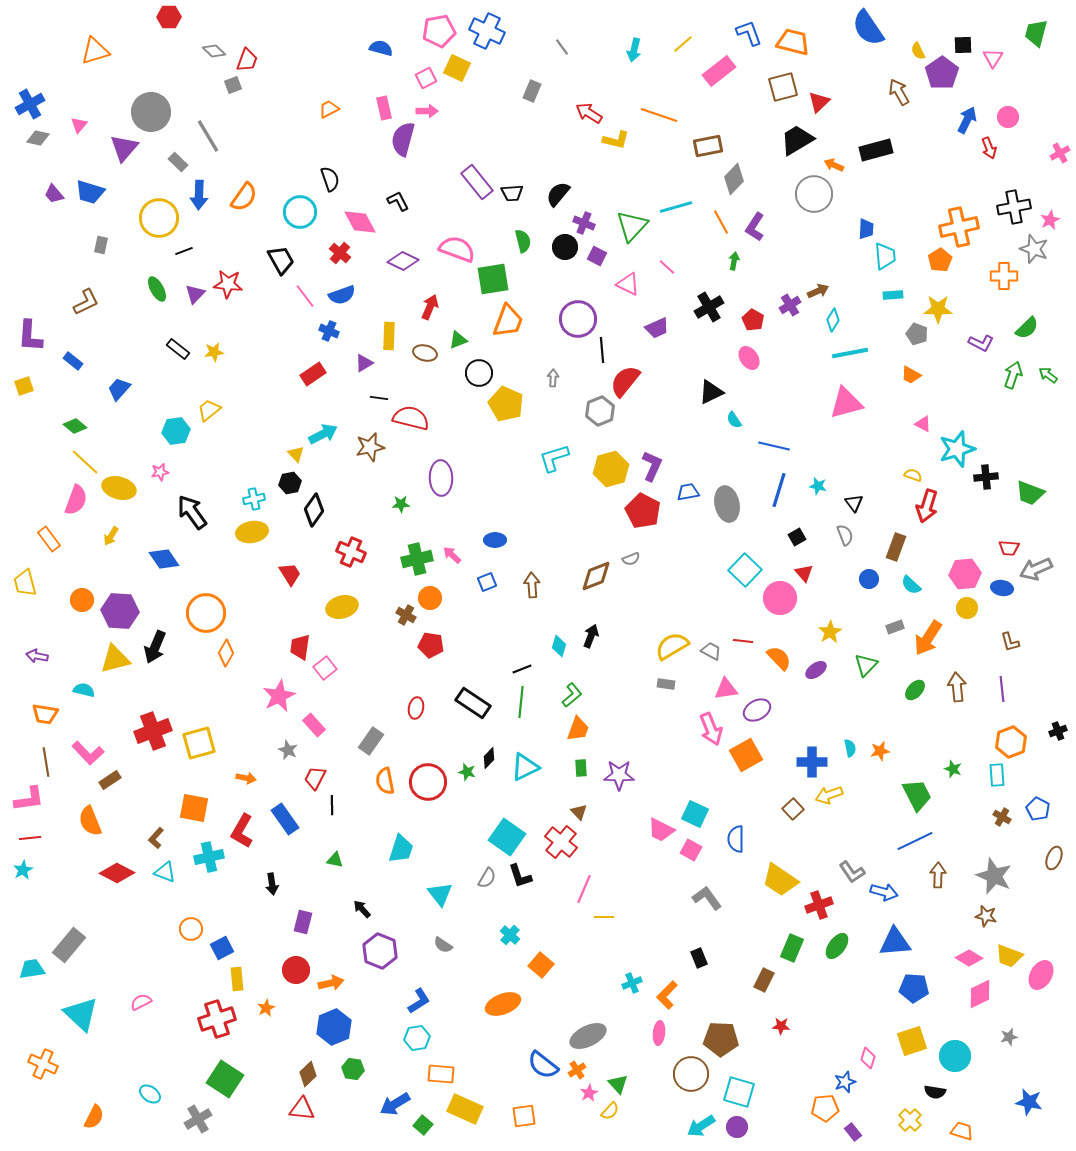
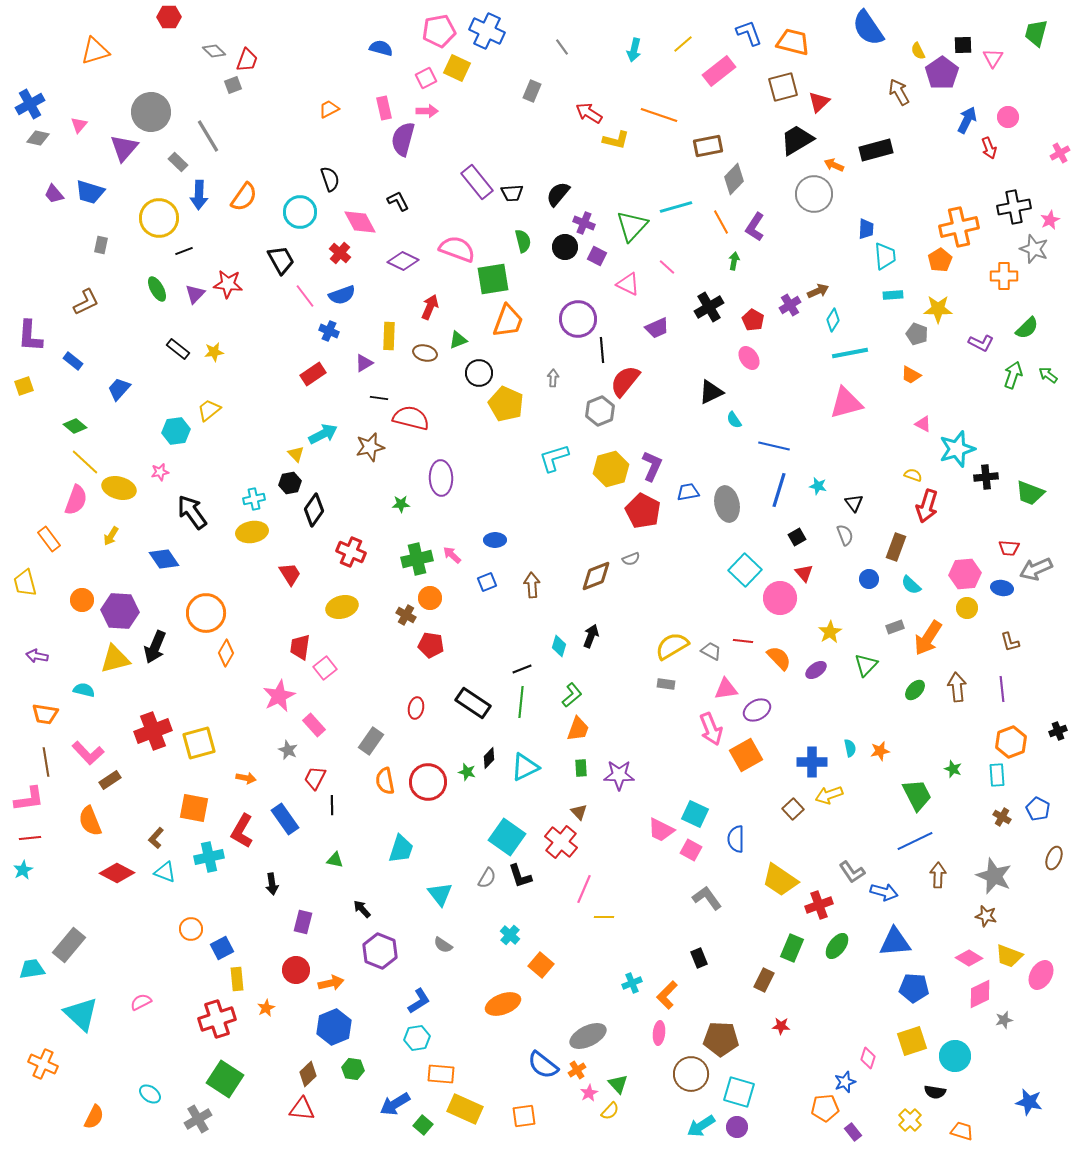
gray star at (1009, 1037): moved 5 px left, 17 px up
